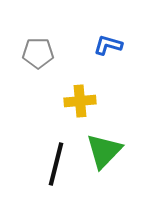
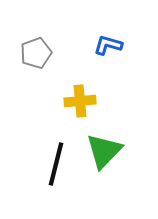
gray pentagon: moved 2 px left; rotated 20 degrees counterclockwise
